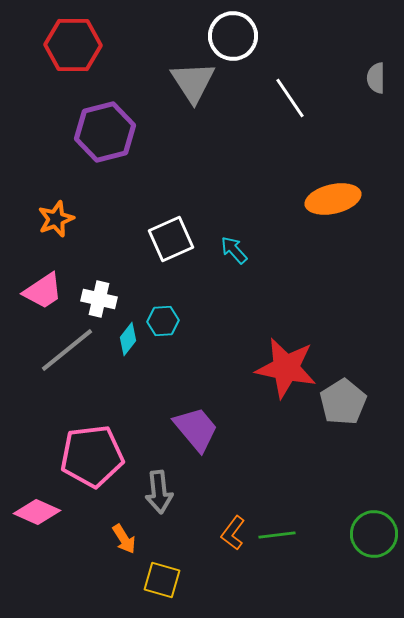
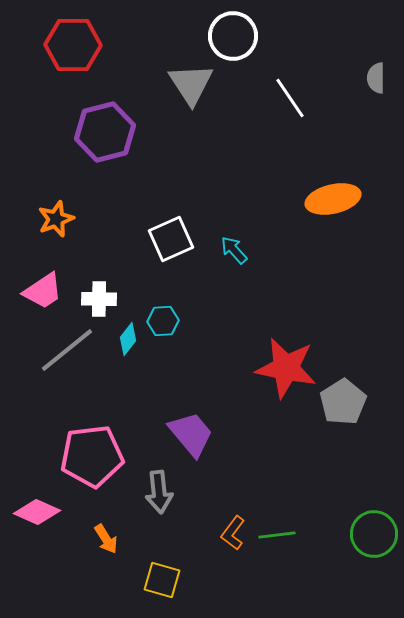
gray triangle: moved 2 px left, 2 px down
white cross: rotated 12 degrees counterclockwise
purple trapezoid: moved 5 px left, 5 px down
orange arrow: moved 18 px left
